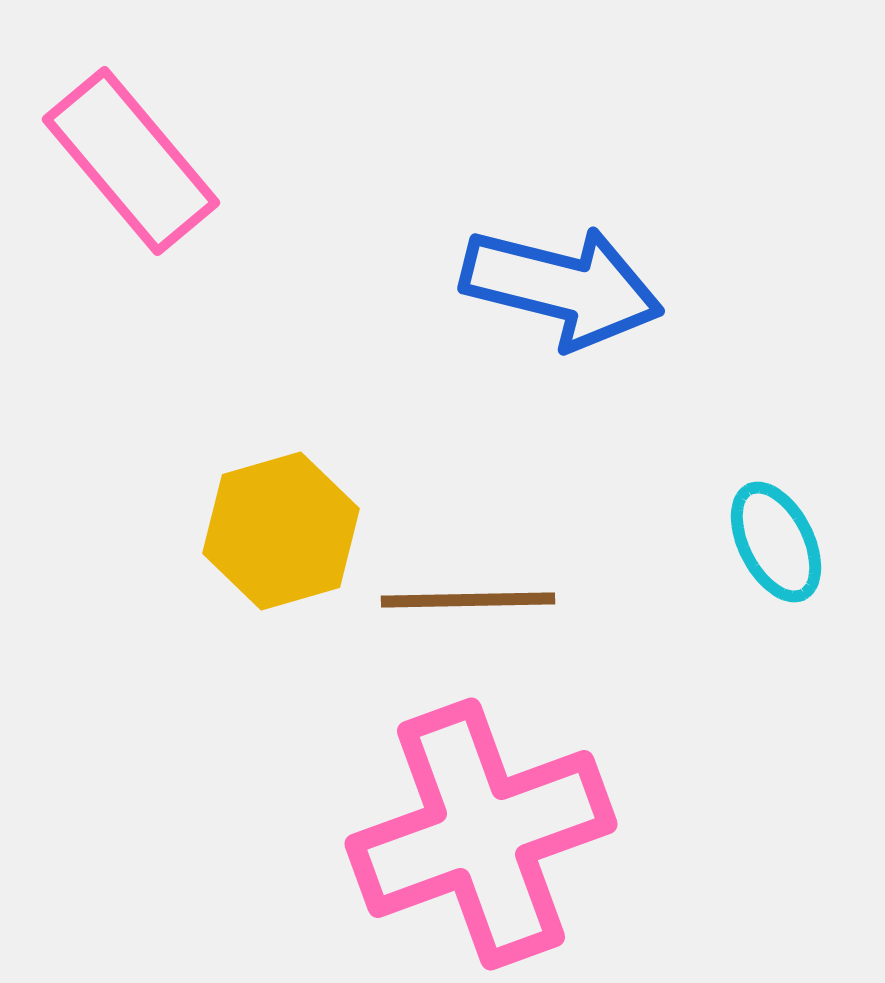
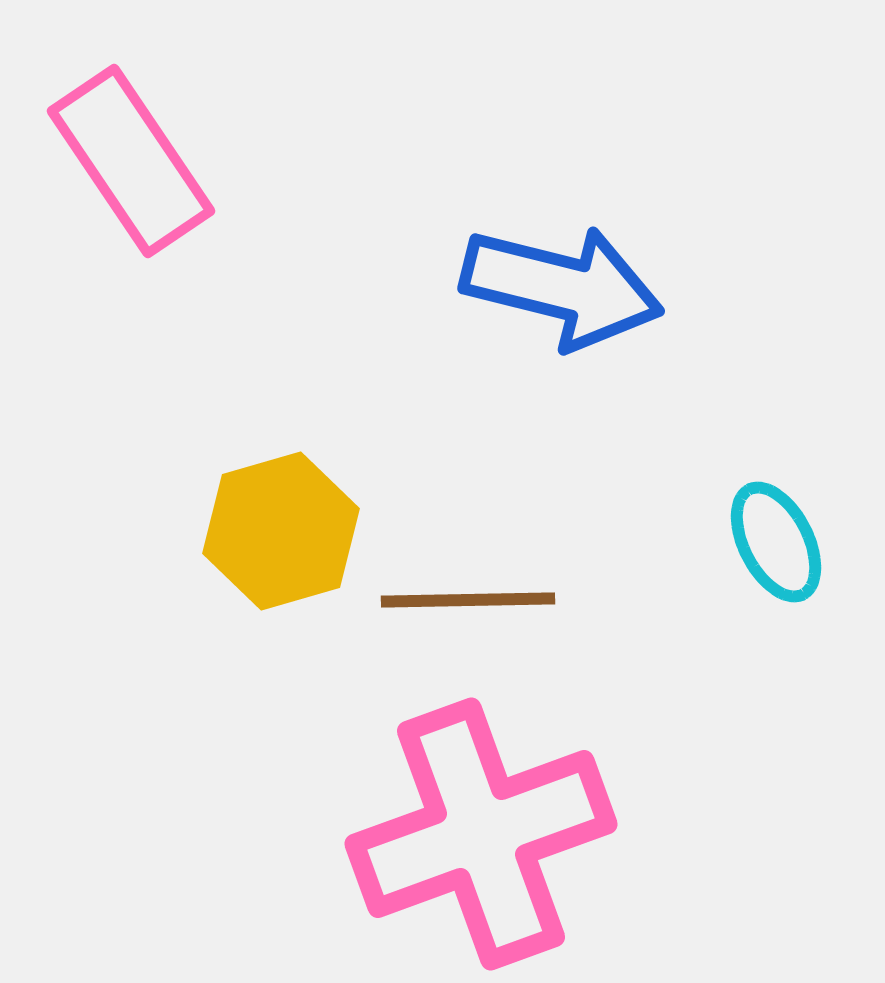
pink rectangle: rotated 6 degrees clockwise
